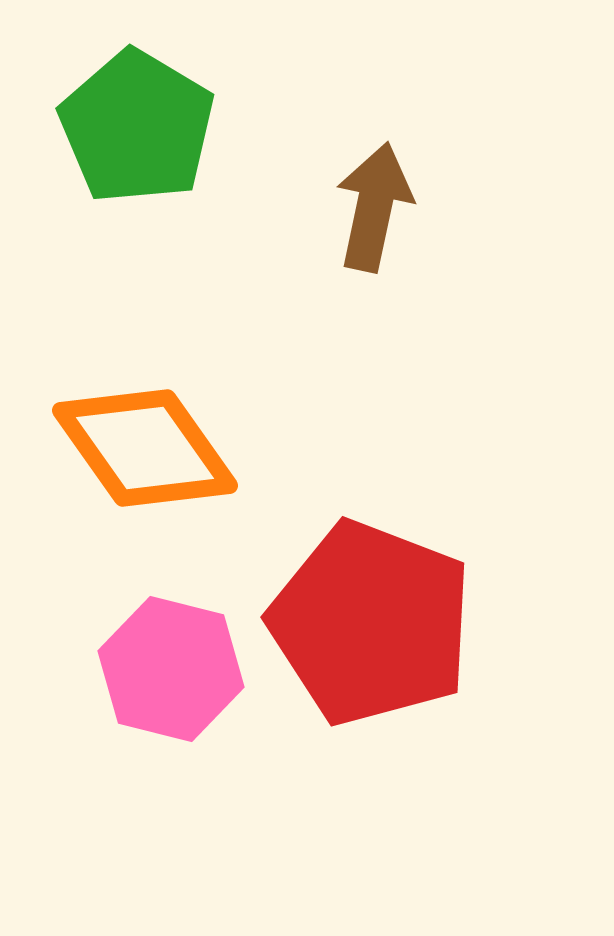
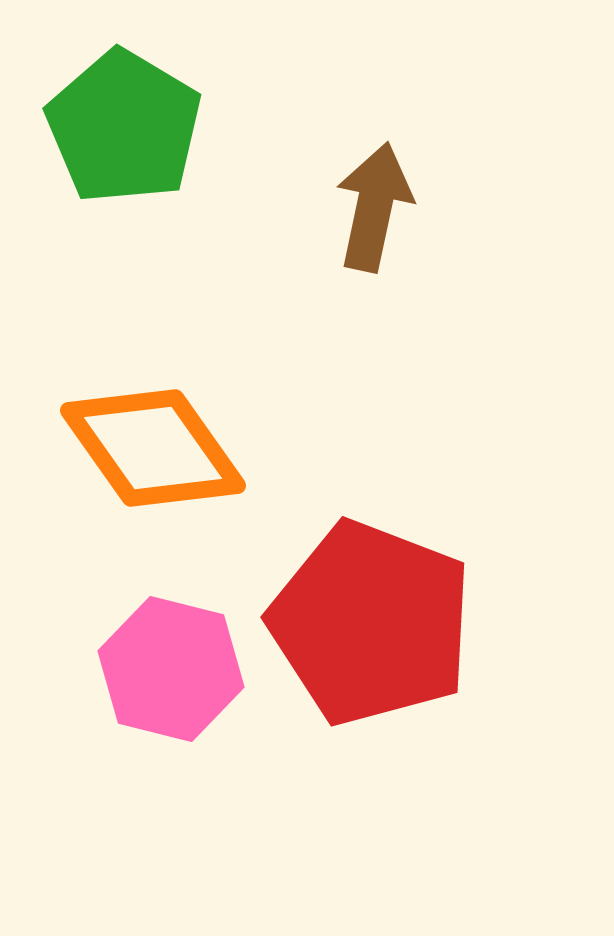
green pentagon: moved 13 px left
orange diamond: moved 8 px right
